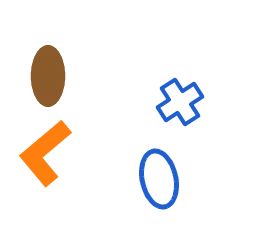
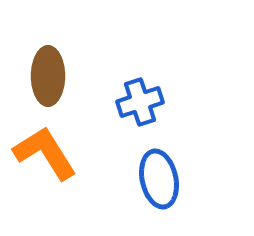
blue cross: moved 40 px left; rotated 15 degrees clockwise
orange L-shape: rotated 98 degrees clockwise
